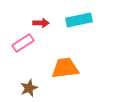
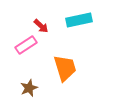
red arrow: moved 3 px down; rotated 42 degrees clockwise
pink rectangle: moved 3 px right, 2 px down
orange trapezoid: rotated 80 degrees clockwise
